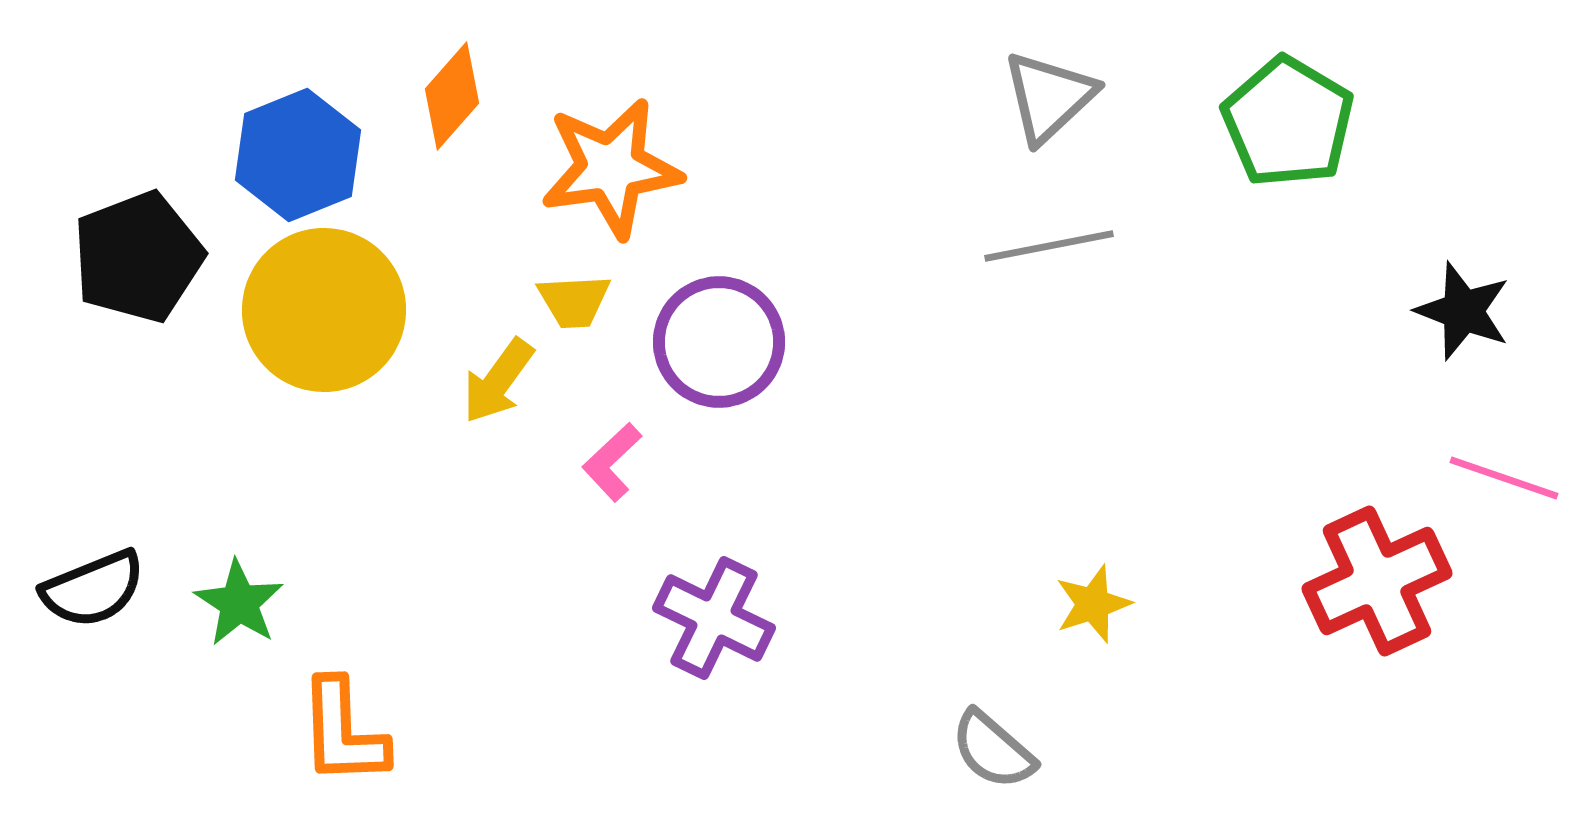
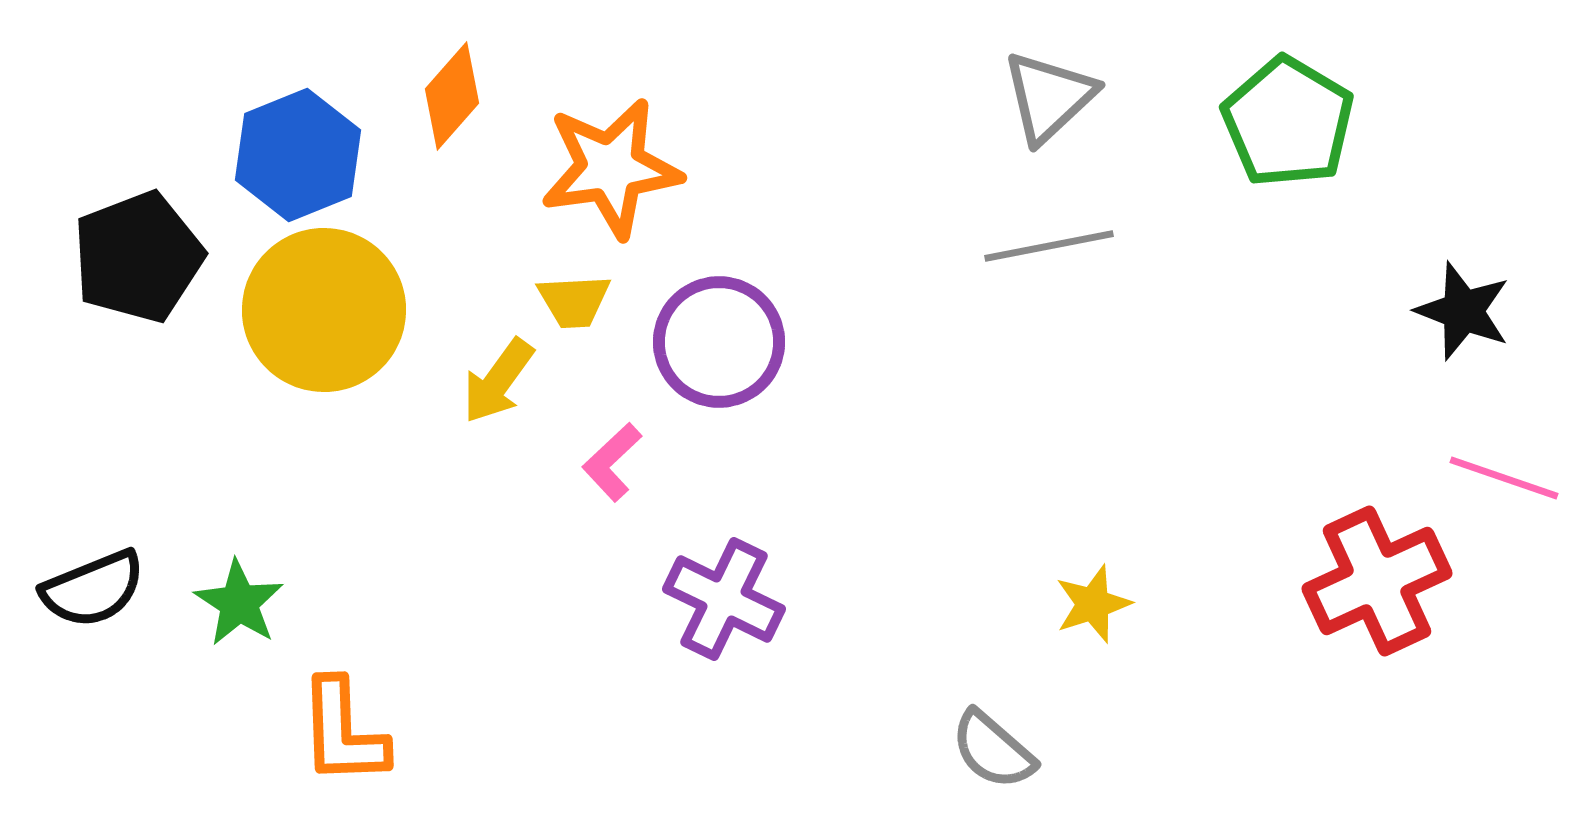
purple cross: moved 10 px right, 19 px up
